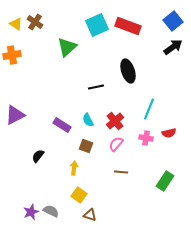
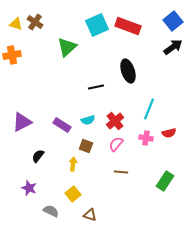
yellow triangle: rotated 16 degrees counterclockwise
purple triangle: moved 7 px right, 7 px down
cyan semicircle: rotated 80 degrees counterclockwise
yellow arrow: moved 1 px left, 4 px up
yellow square: moved 6 px left, 1 px up; rotated 14 degrees clockwise
purple star: moved 2 px left, 24 px up; rotated 28 degrees counterclockwise
